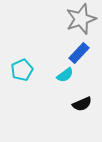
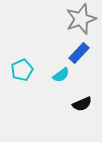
cyan semicircle: moved 4 px left
